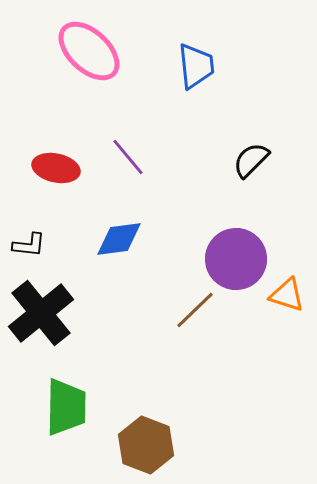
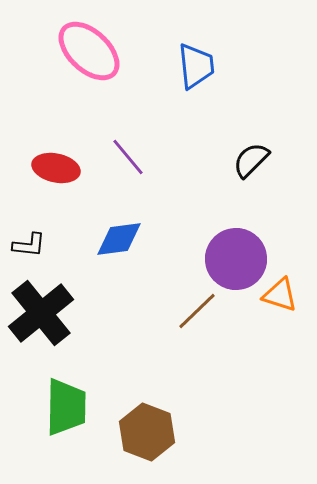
orange triangle: moved 7 px left
brown line: moved 2 px right, 1 px down
brown hexagon: moved 1 px right, 13 px up
